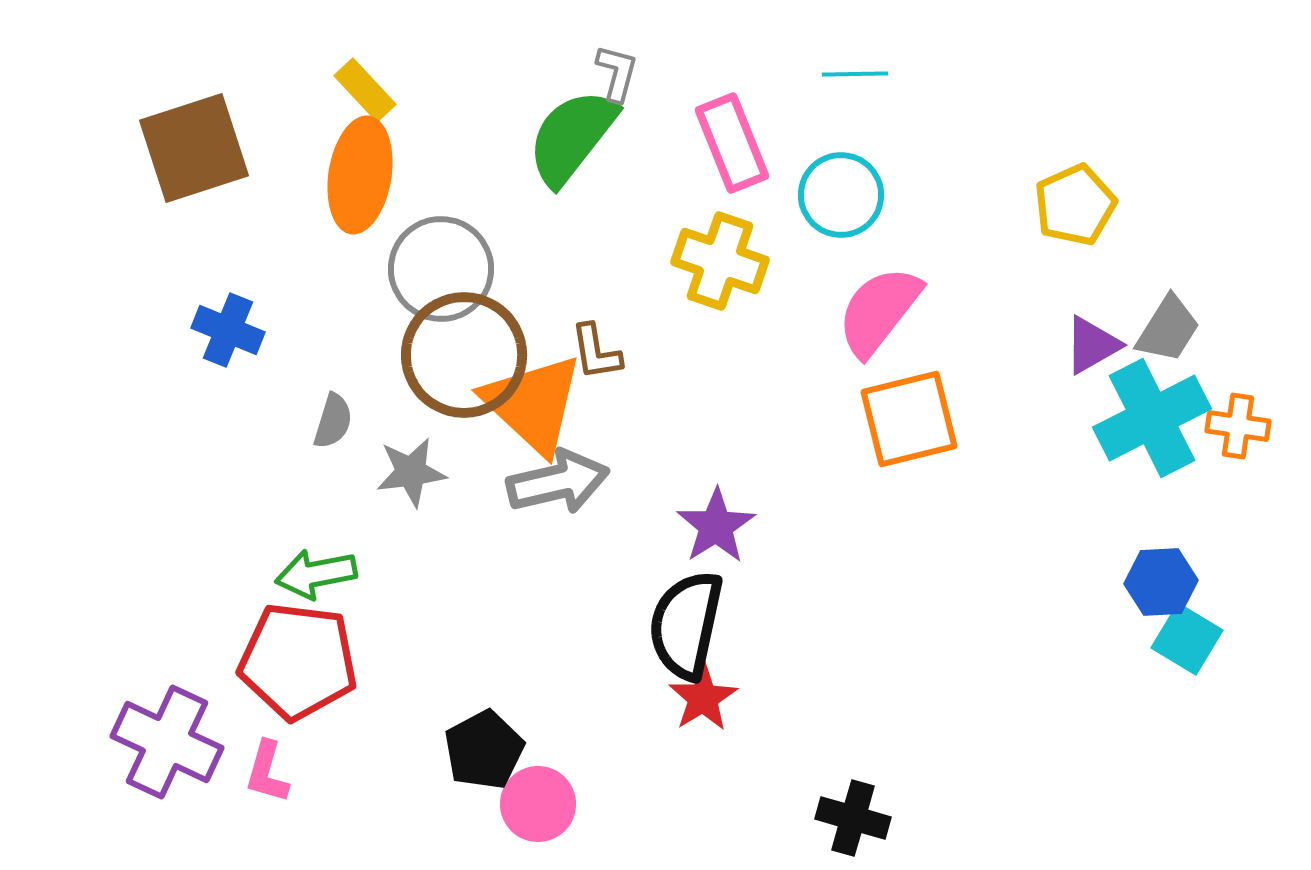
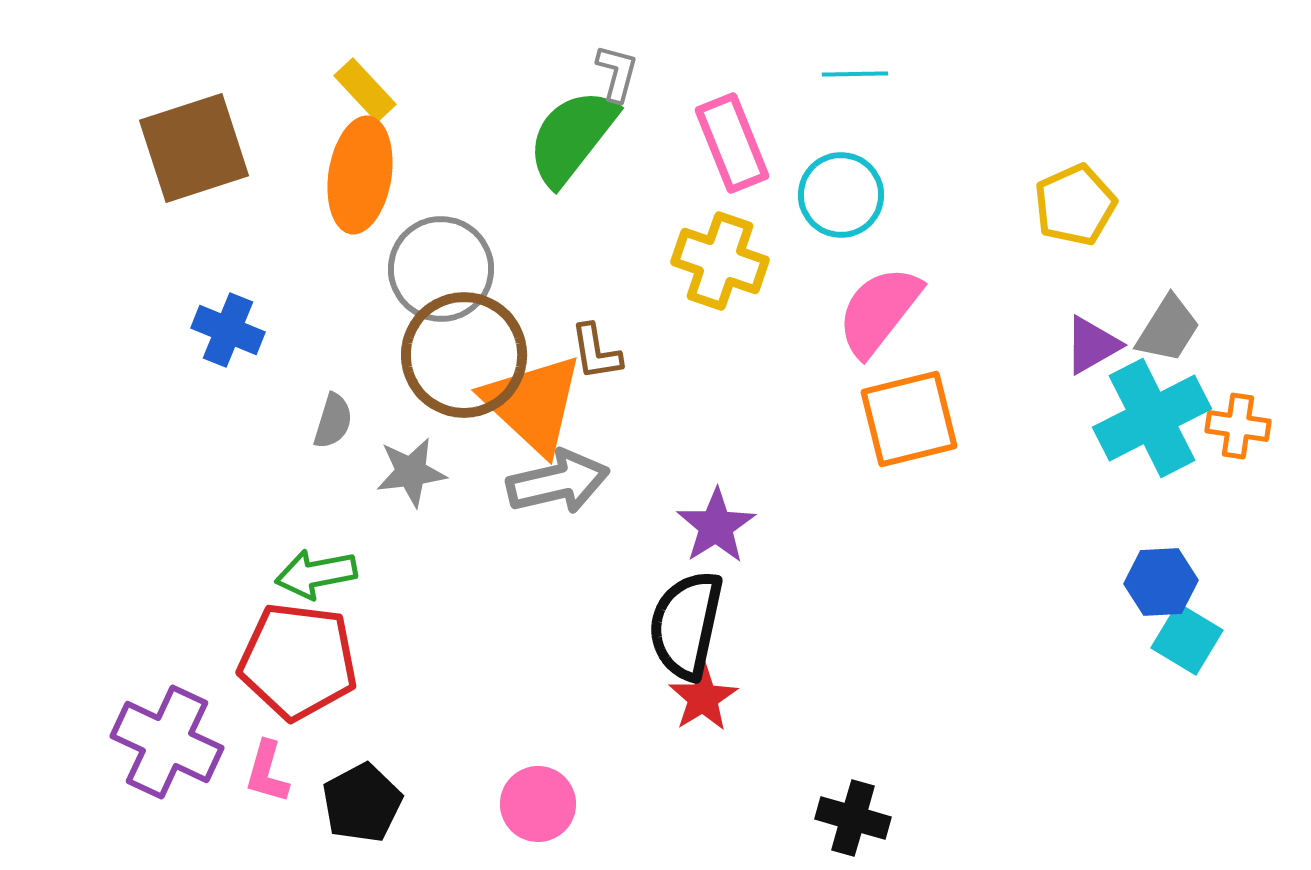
black pentagon: moved 122 px left, 53 px down
